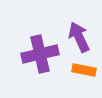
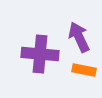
purple cross: rotated 18 degrees clockwise
